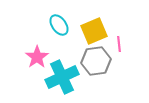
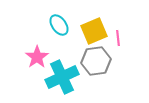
pink line: moved 1 px left, 6 px up
